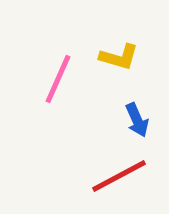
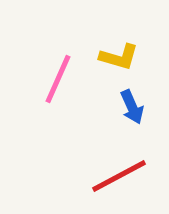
blue arrow: moved 5 px left, 13 px up
